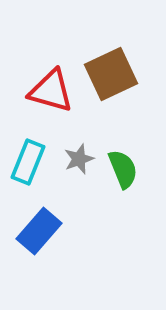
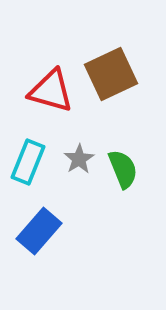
gray star: rotated 12 degrees counterclockwise
